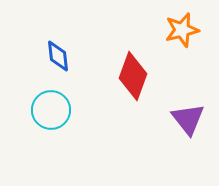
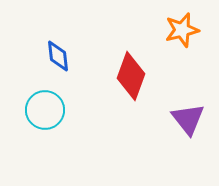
red diamond: moved 2 px left
cyan circle: moved 6 px left
